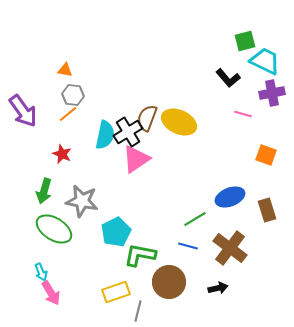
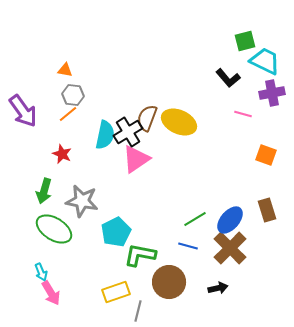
blue ellipse: moved 23 px down; rotated 28 degrees counterclockwise
brown cross: rotated 8 degrees clockwise
